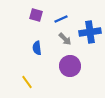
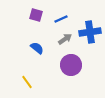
gray arrow: rotated 80 degrees counterclockwise
blue semicircle: rotated 136 degrees clockwise
purple circle: moved 1 px right, 1 px up
